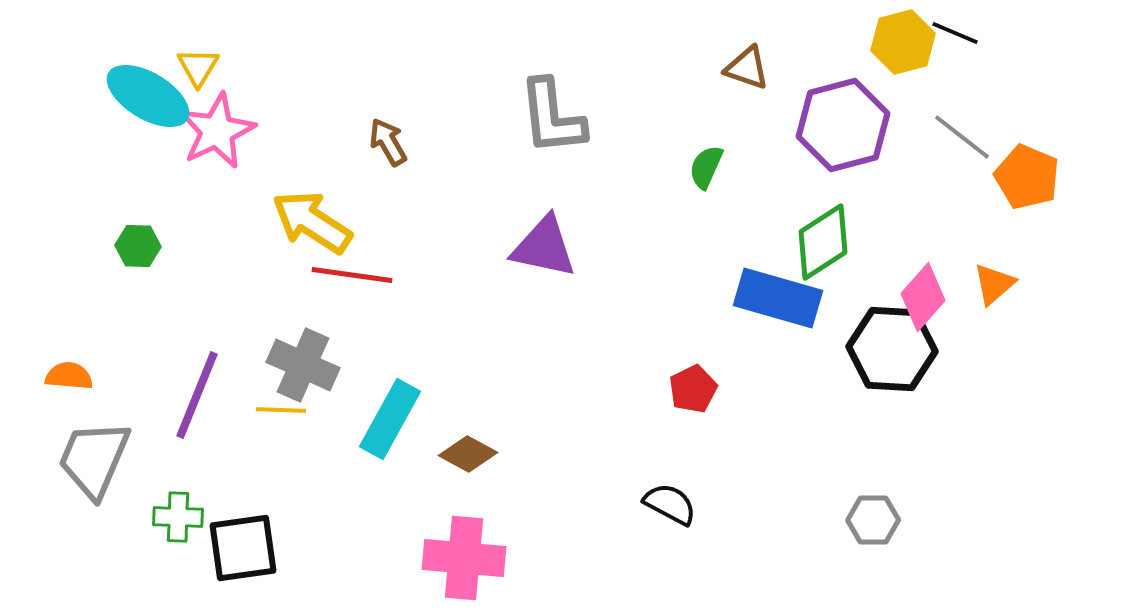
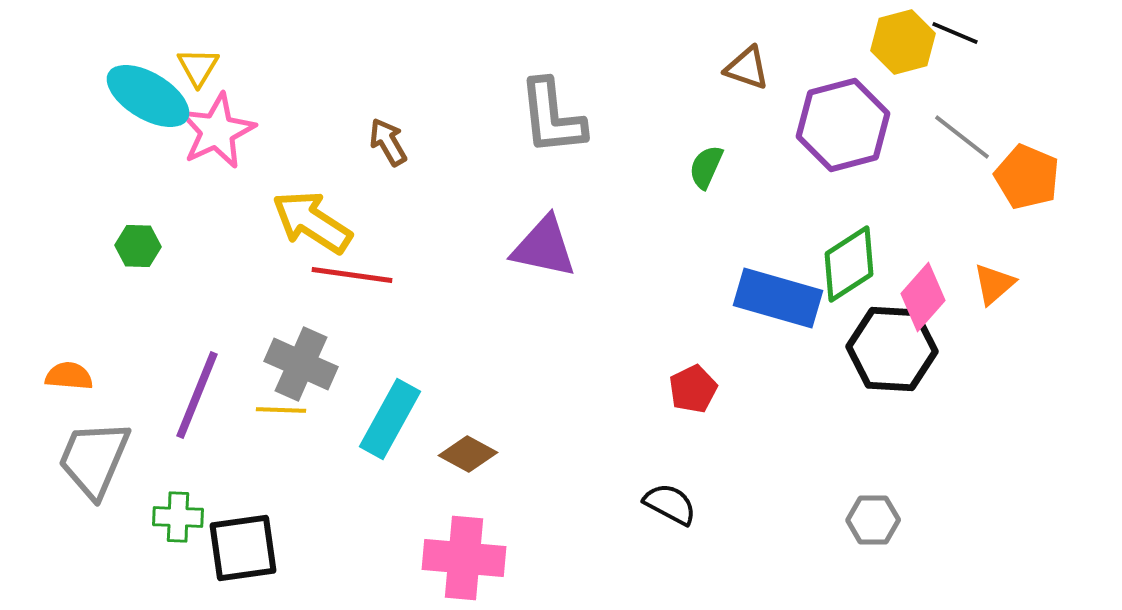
green diamond: moved 26 px right, 22 px down
gray cross: moved 2 px left, 1 px up
